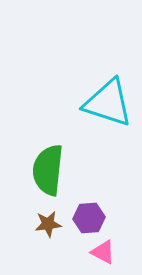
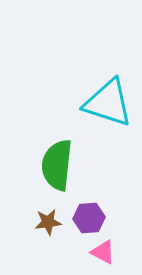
green semicircle: moved 9 px right, 5 px up
brown star: moved 2 px up
